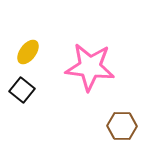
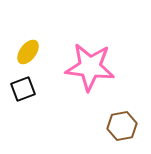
black square: moved 1 px right, 1 px up; rotated 30 degrees clockwise
brown hexagon: rotated 12 degrees counterclockwise
